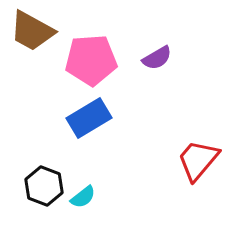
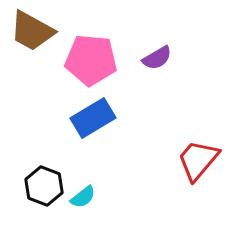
pink pentagon: rotated 9 degrees clockwise
blue rectangle: moved 4 px right
